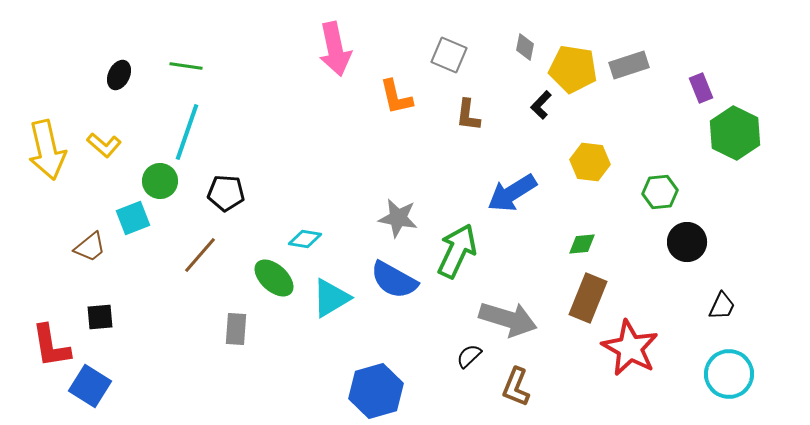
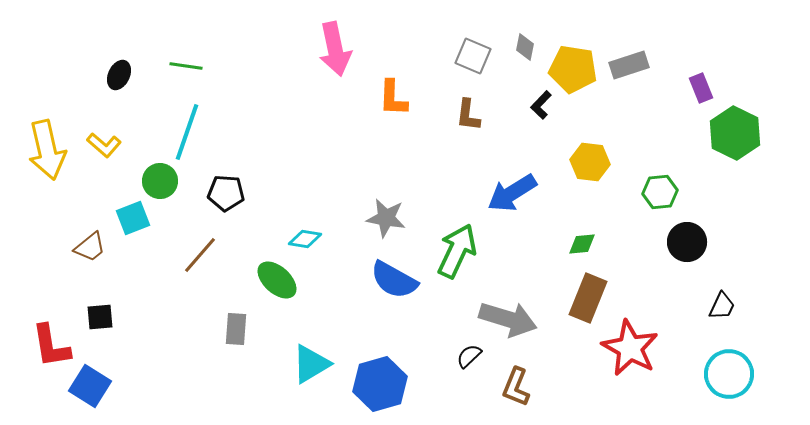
gray square at (449, 55): moved 24 px right, 1 px down
orange L-shape at (396, 97): moved 3 px left, 1 px down; rotated 15 degrees clockwise
gray star at (398, 218): moved 12 px left
green ellipse at (274, 278): moved 3 px right, 2 px down
cyan triangle at (331, 298): moved 20 px left, 66 px down
blue hexagon at (376, 391): moved 4 px right, 7 px up
